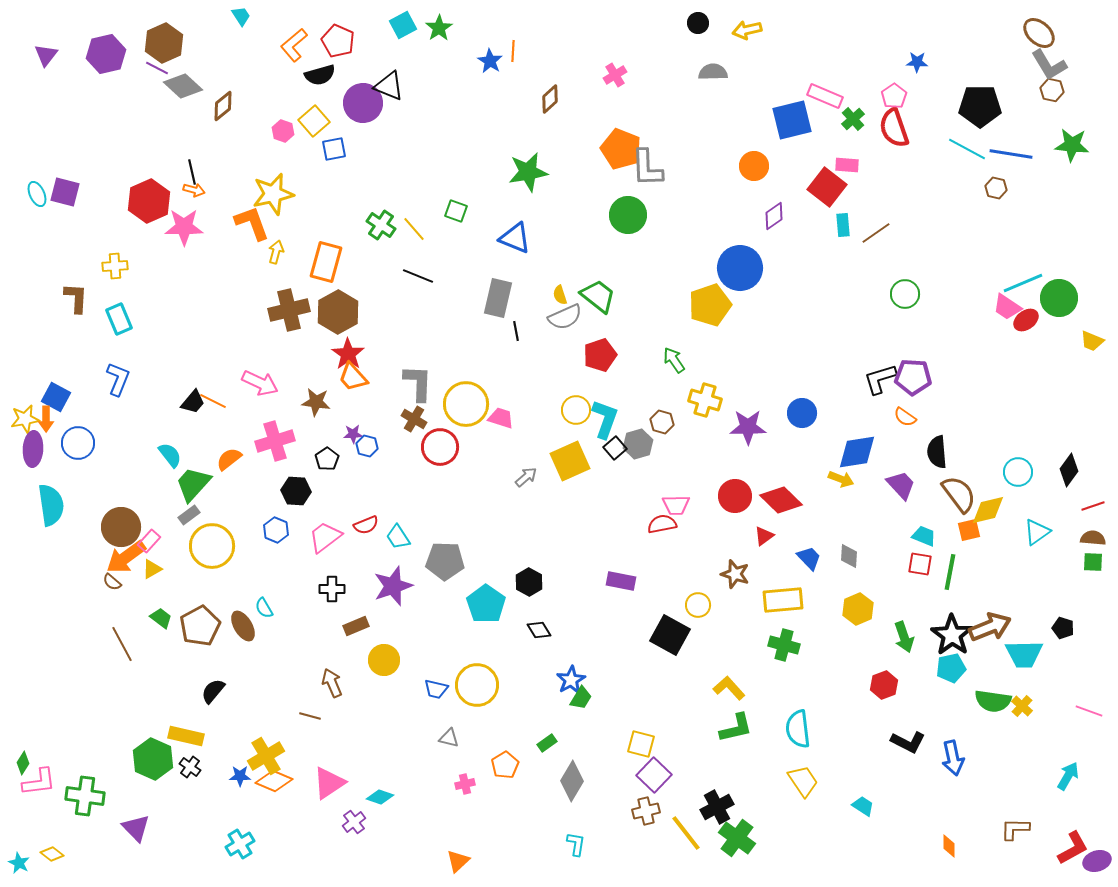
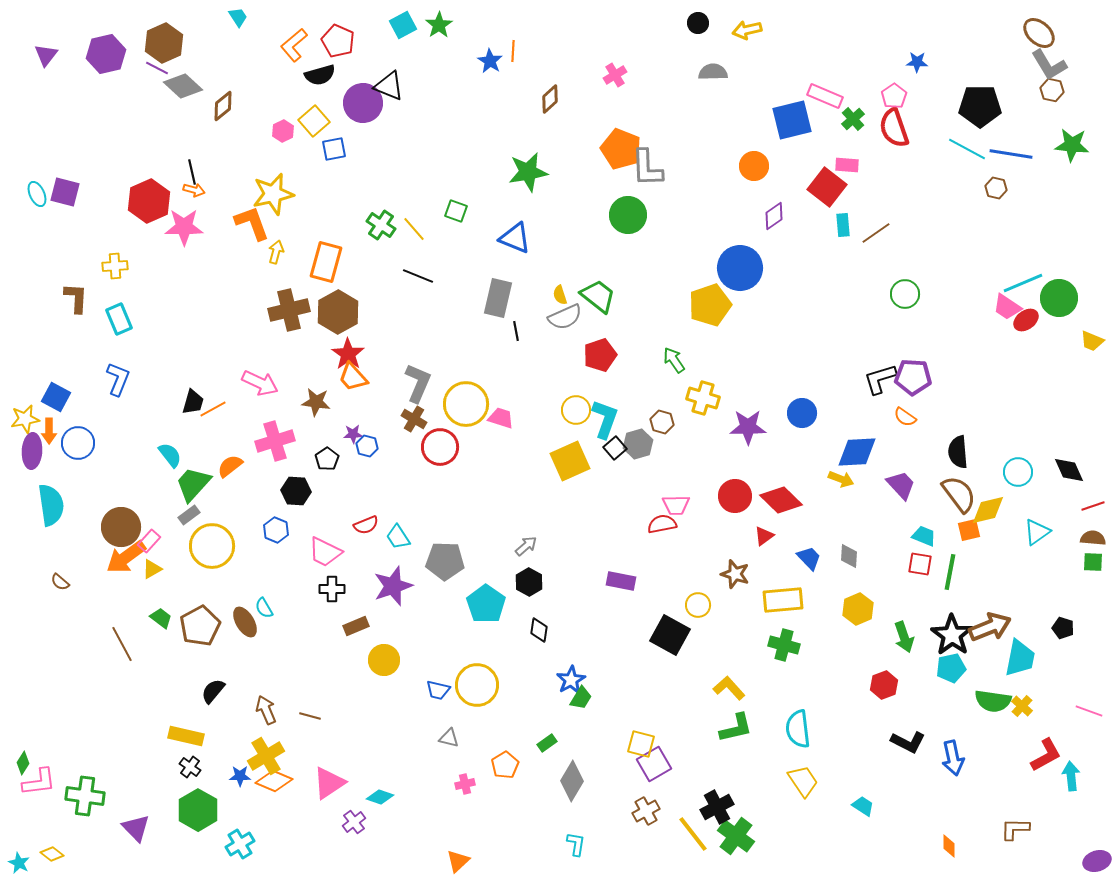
cyan trapezoid at (241, 16): moved 3 px left, 1 px down
green star at (439, 28): moved 3 px up
pink hexagon at (283, 131): rotated 15 degrees clockwise
gray L-shape at (418, 383): rotated 21 degrees clockwise
yellow cross at (705, 400): moved 2 px left, 2 px up
orange line at (213, 401): moved 8 px down; rotated 56 degrees counterclockwise
black trapezoid at (193, 402): rotated 24 degrees counterclockwise
orange arrow at (46, 419): moved 3 px right, 12 px down
purple ellipse at (33, 449): moved 1 px left, 2 px down
blue diamond at (857, 452): rotated 6 degrees clockwise
black semicircle at (937, 452): moved 21 px right
orange semicircle at (229, 459): moved 1 px right, 7 px down
black diamond at (1069, 470): rotated 60 degrees counterclockwise
gray arrow at (526, 477): moved 69 px down
pink trapezoid at (325, 537): moved 15 px down; rotated 117 degrees counterclockwise
brown semicircle at (112, 582): moved 52 px left
brown ellipse at (243, 626): moved 2 px right, 4 px up
black diamond at (539, 630): rotated 40 degrees clockwise
cyan trapezoid at (1024, 654): moved 4 px left, 4 px down; rotated 78 degrees counterclockwise
brown arrow at (332, 683): moved 66 px left, 27 px down
blue trapezoid at (436, 689): moved 2 px right, 1 px down
green hexagon at (153, 759): moved 45 px right, 51 px down; rotated 6 degrees clockwise
purple square at (654, 775): moved 11 px up; rotated 16 degrees clockwise
cyan arrow at (1068, 776): moved 3 px right; rotated 36 degrees counterclockwise
brown cross at (646, 811): rotated 16 degrees counterclockwise
yellow line at (686, 833): moved 7 px right, 1 px down
green cross at (737, 838): moved 1 px left, 2 px up
red L-shape at (1073, 848): moved 27 px left, 93 px up
